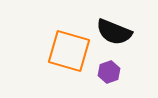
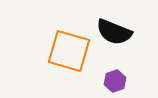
purple hexagon: moved 6 px right, 9 px down
